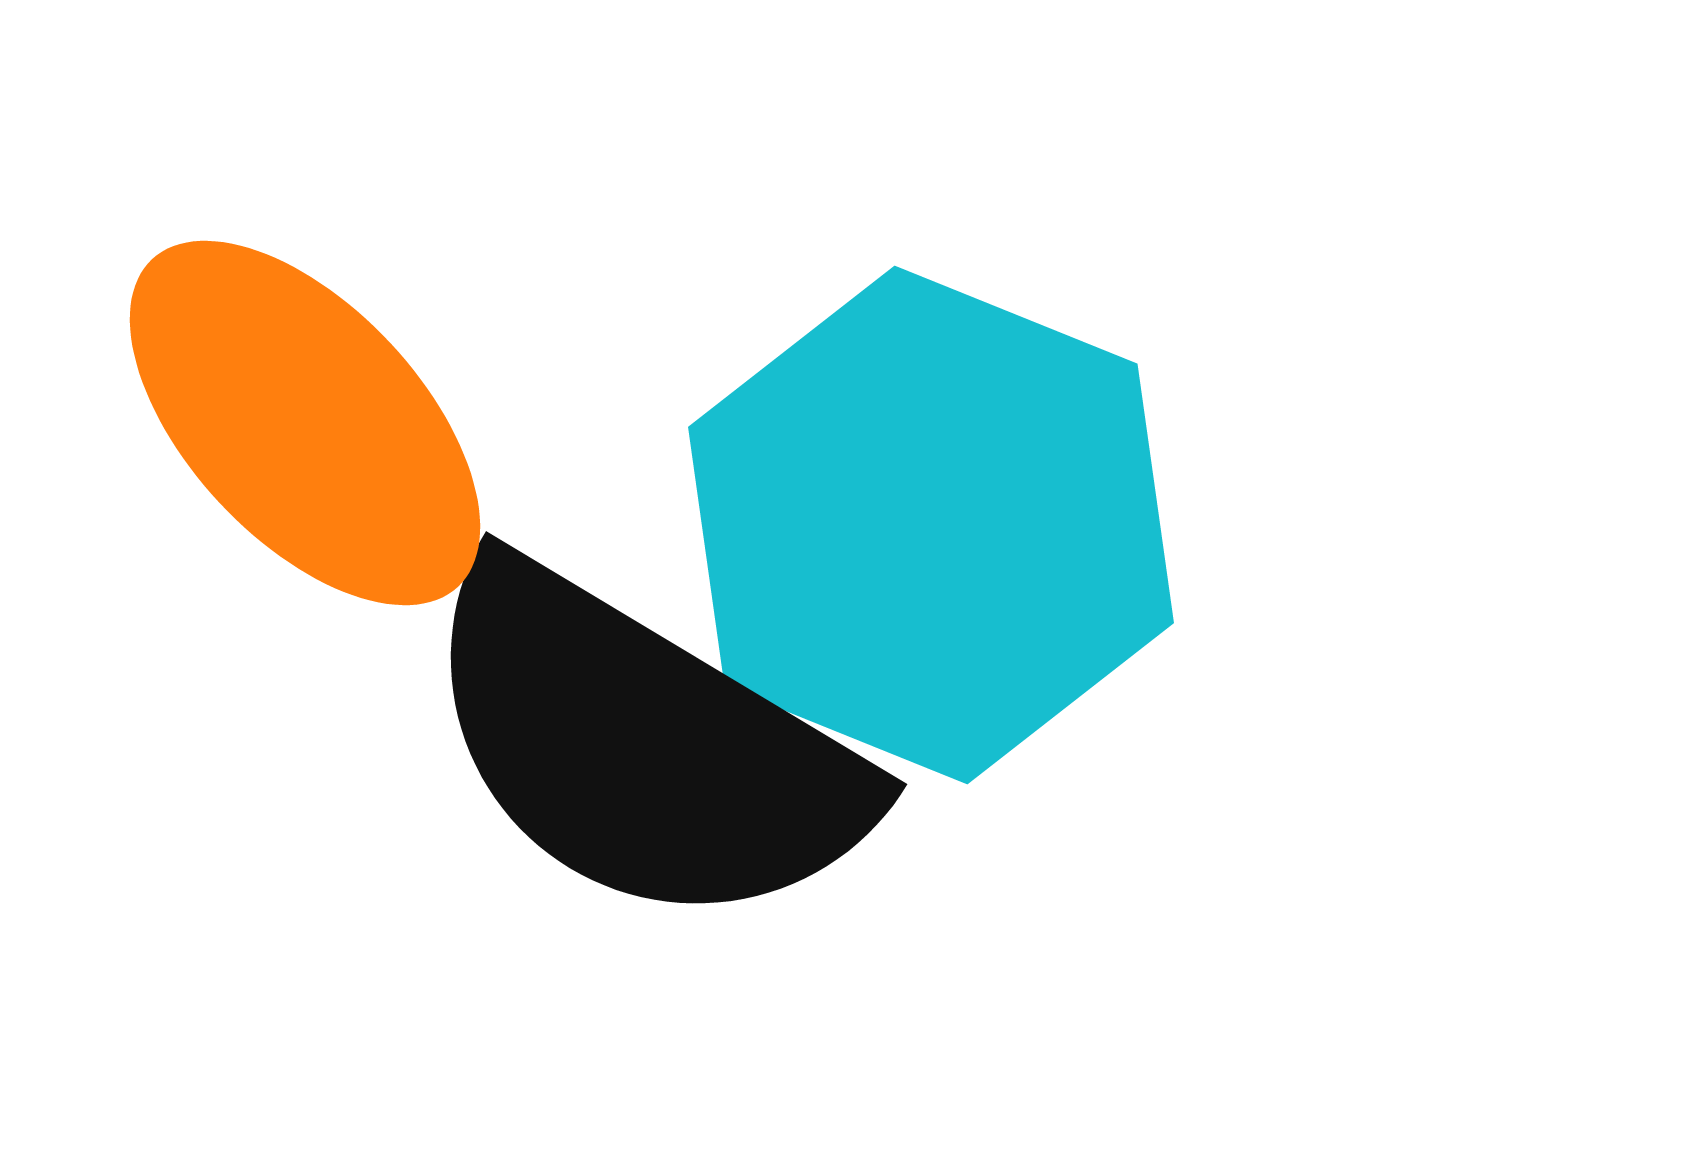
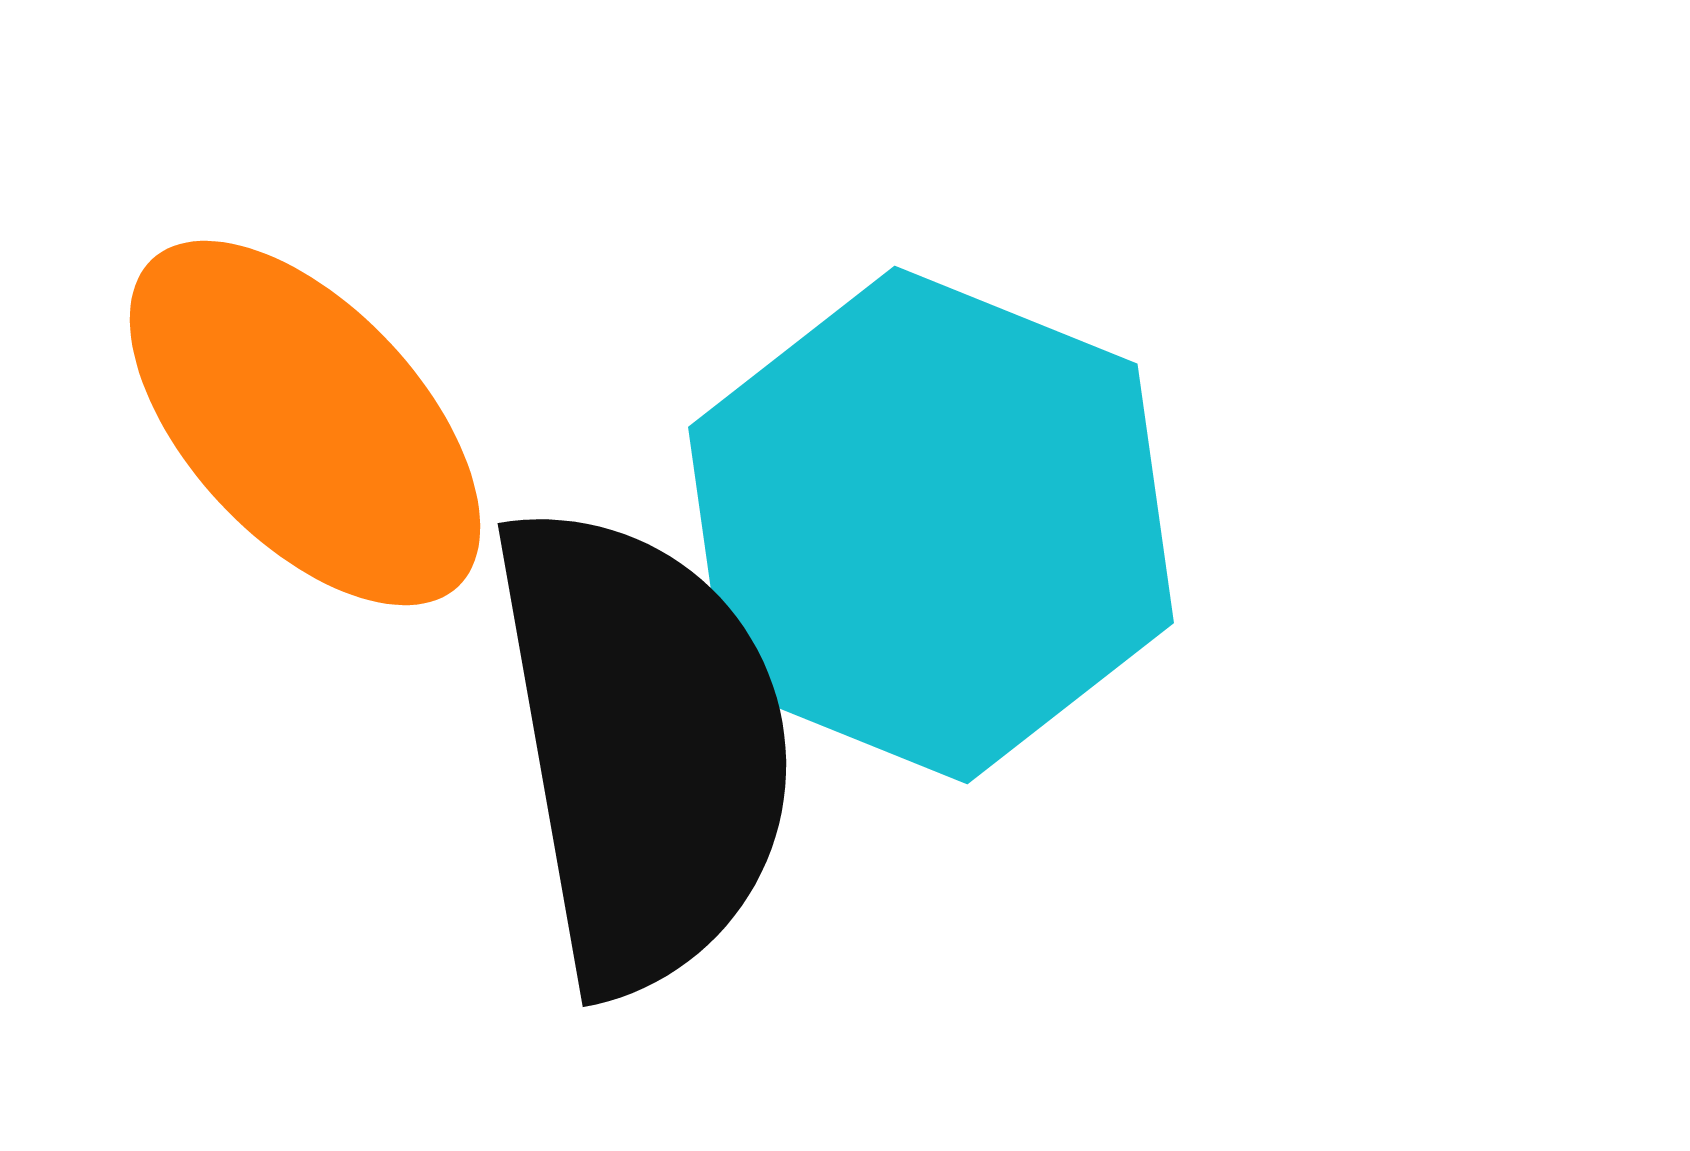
black semicircle: rotated 131 degrees counterclockwise
